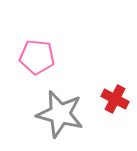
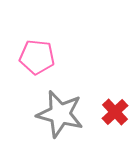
red cross: moved 13 px down; rotated 20 degrees clockwise
